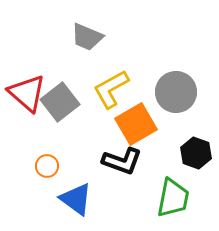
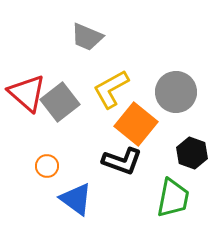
orange square: rotated 21 degrees counterclockwise
black hexagon: moved 4 px left
